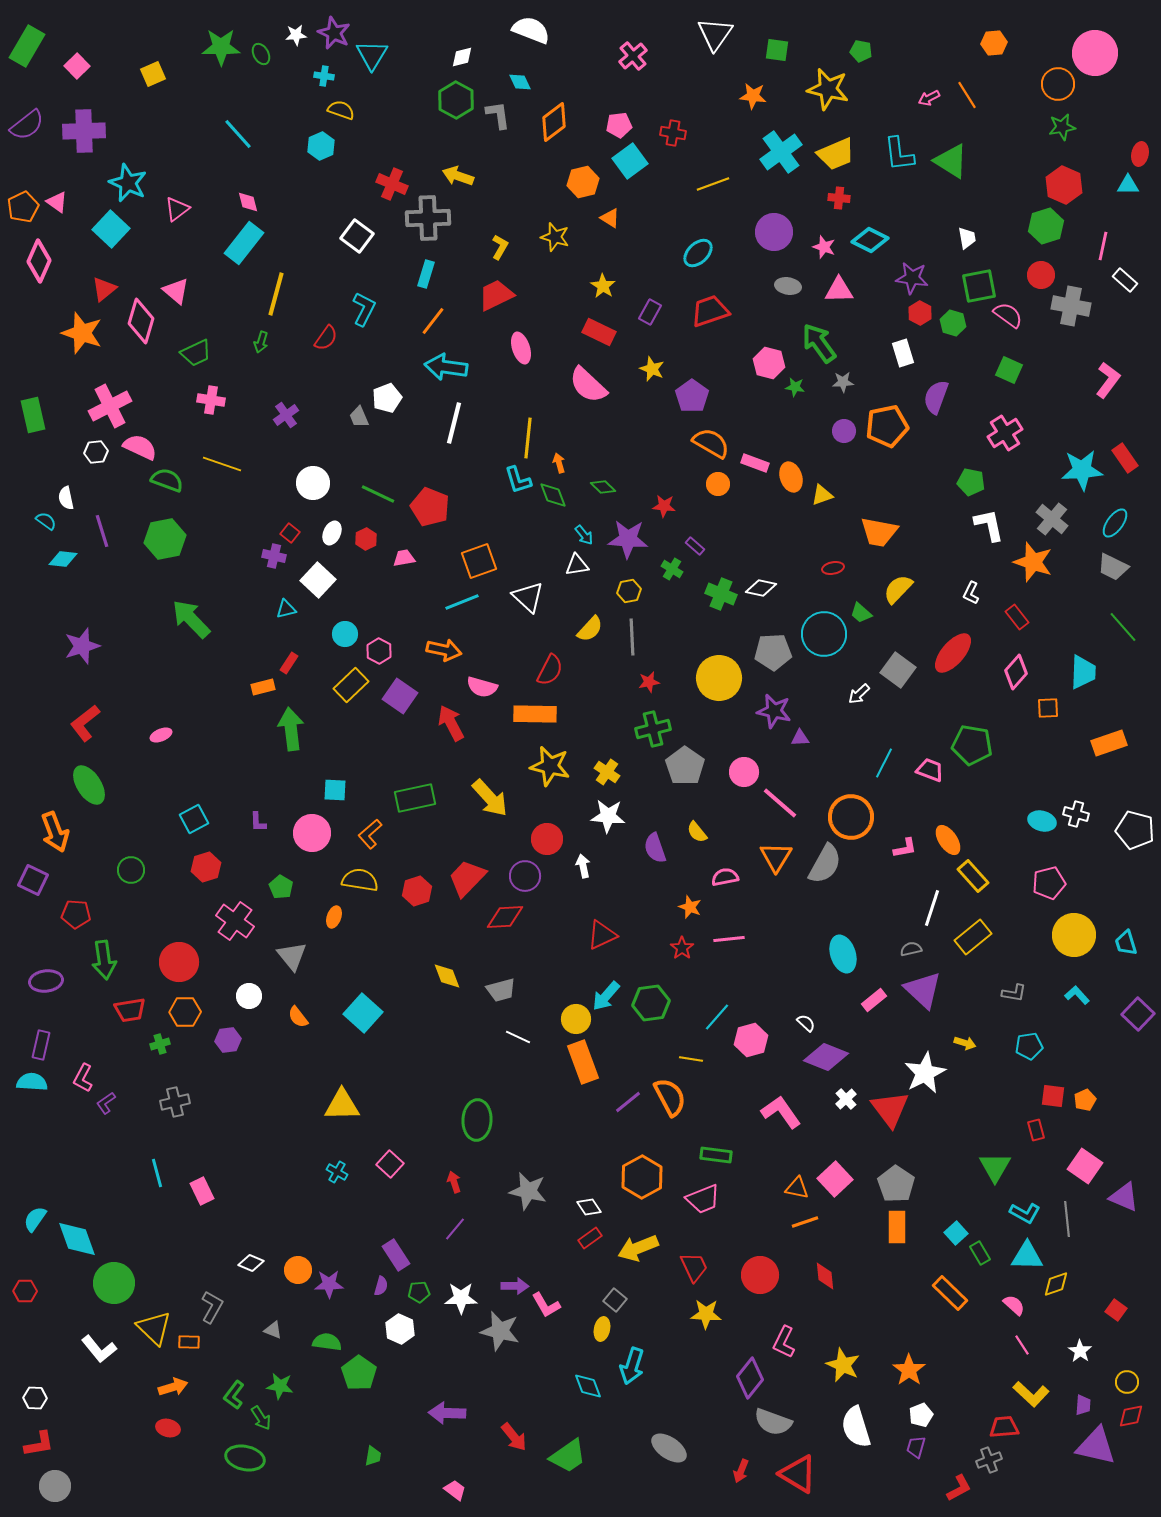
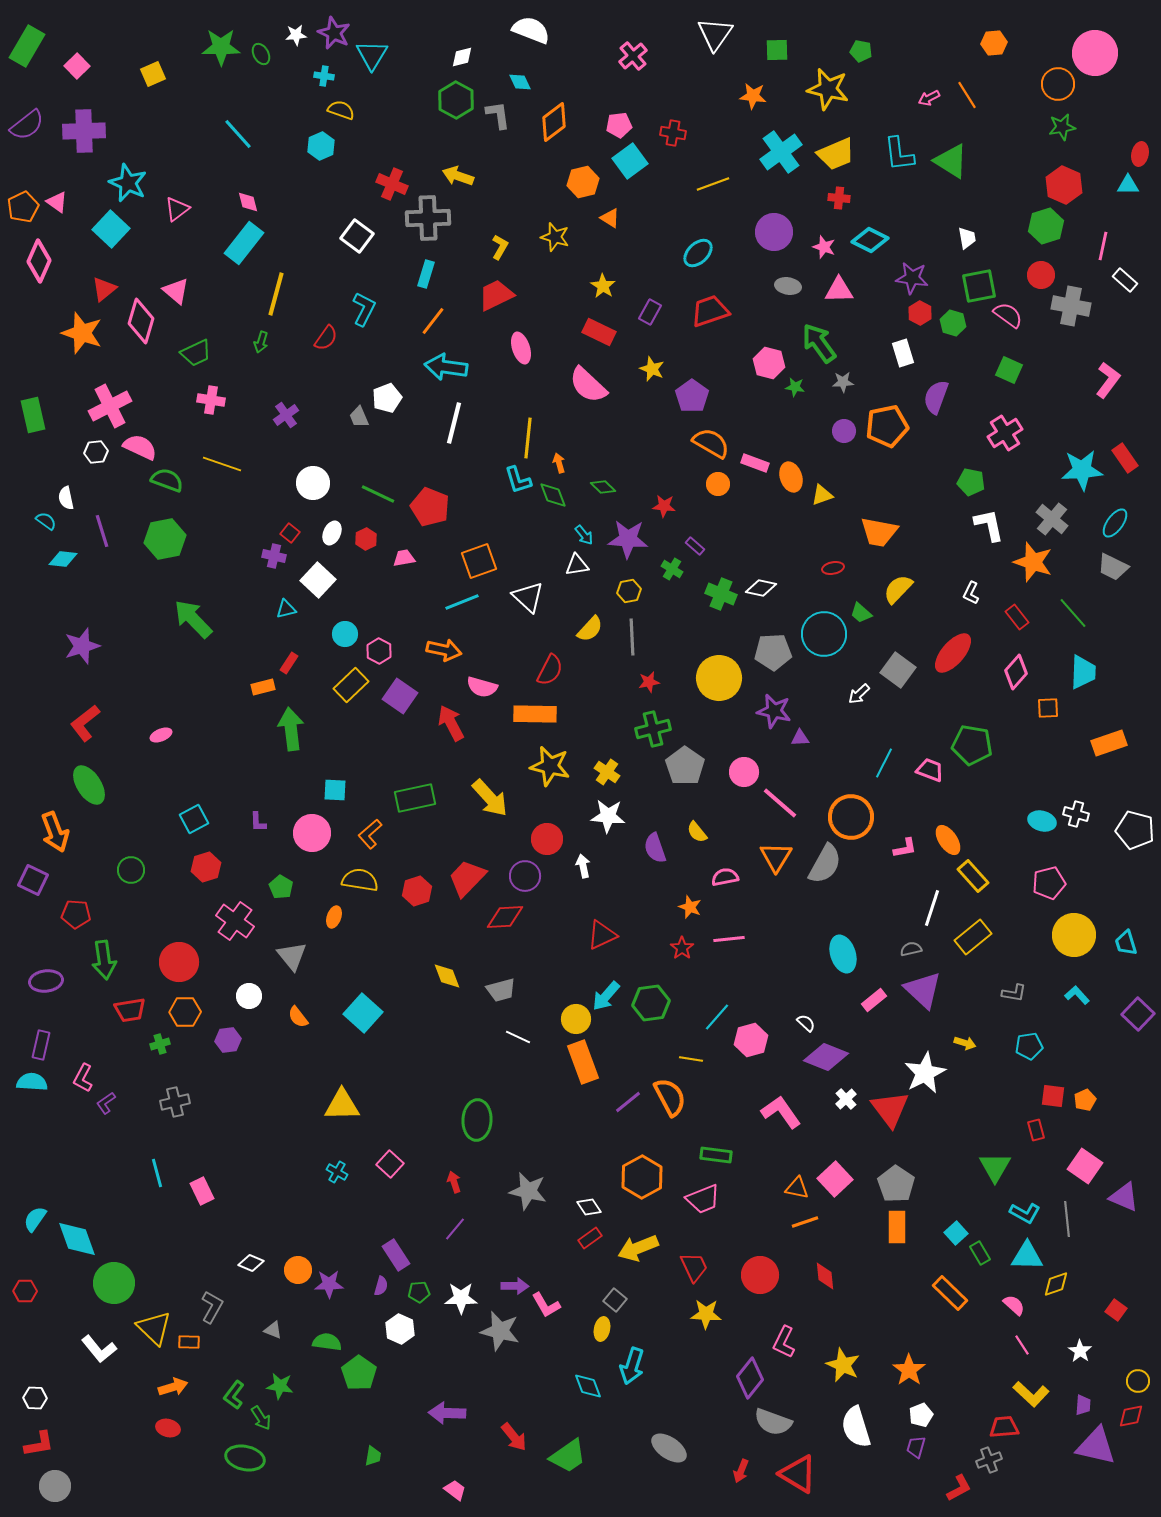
green square at (777, 50): rotated 10 degrees counterclockwise
green arrow at (191, 619): moved 2 px right
green line at (1123, 627): moved 50 px left, 14 px up
yellow circle at (1127, 1382): moved 11 px right, 1 px up
